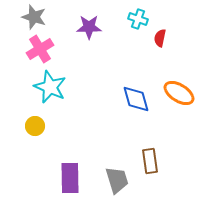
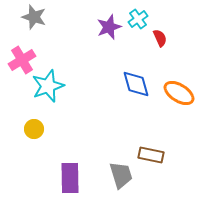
cyan cross: rotated 36 degrees clockwise
purple star: moved 20 px right; rotated 20 degrees counterclockwise
red semicircle: rotated 144 degrees clockwise
pink cross: moved 18 px left, 11 px down
cyan star: moved 2 px left, 1 px up; rotated 28 degrees clockwise
blue diamond: moved 15 px up
yellow circle: moved 1 px left, 3 px down
brown rectangle: moved 1 px right, 6 px up; rotated 70 degrees counterclockwise
gray trapezoid: moved 4 px right, 5 px up
